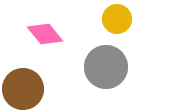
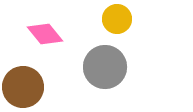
gray circle: moved 1 px left
brown circle: moved 2 px up
